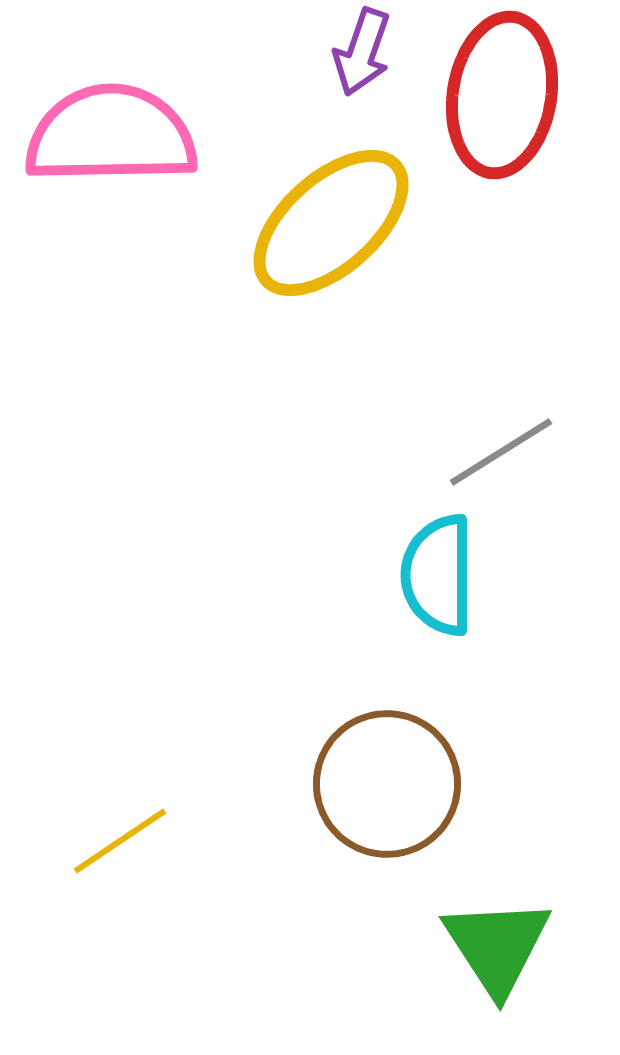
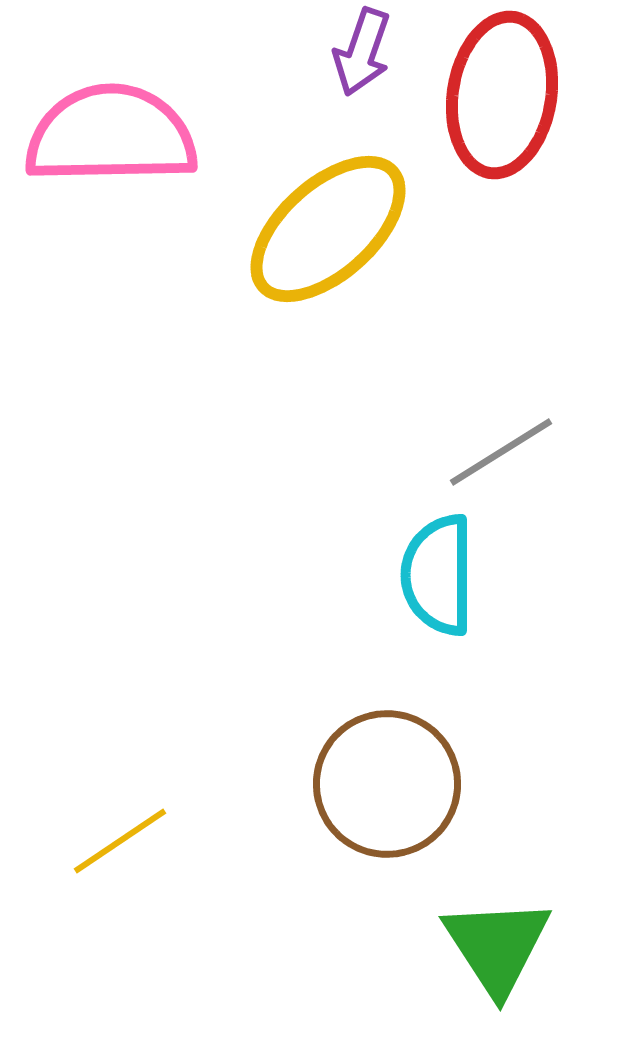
yellow ellipse: moved 3 px left, 6 px down
